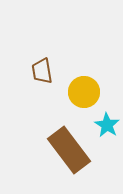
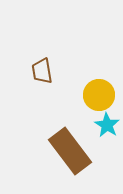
yellow circle: moved 15 px right, 3 px down
brown rectangle: moved 1 px right, 1 px down
